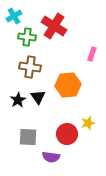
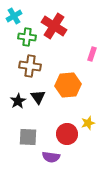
brown cross: moved 1 px up
black star: moved 1 px down
